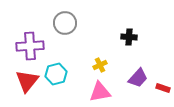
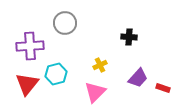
red triangle: moved 3 px down
pink triangle: moved 5 px left; rotated 35 degrees counterclockwise
